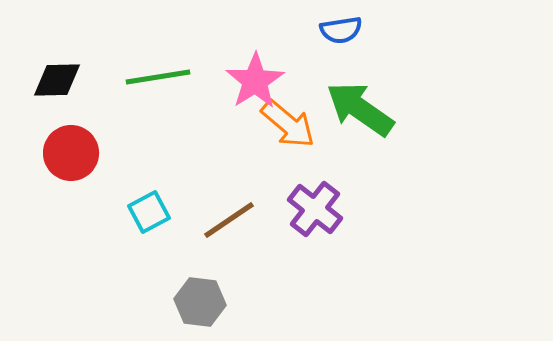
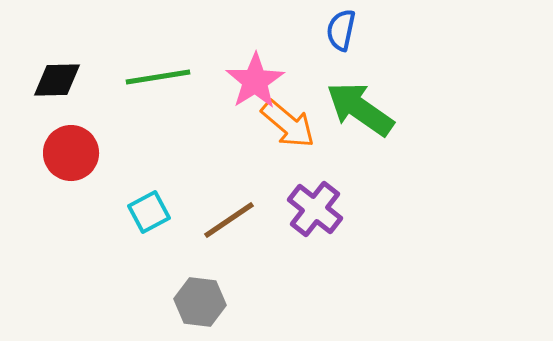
blue semicircle: rotated 111 degrees clockwise
